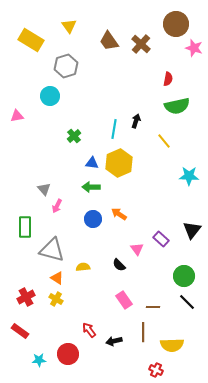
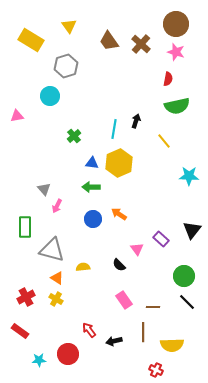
pink star at (194, 48): moved 18 px left, 4 px down
